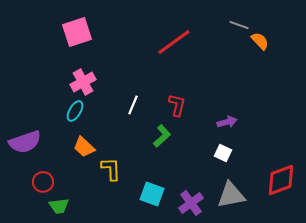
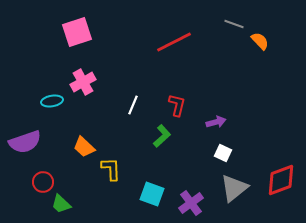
gray line: moved 5 px left, 1 px up
red line: rotated 9 degrees clockwise
cyan ellipse: moved 23 px left, 10 px up; rotated 50 degrees clockwise
purple arrow: moved 11 px left
gray triangle: moved 3 px right, 7 px up; rotated 28 degrees counterclockwise
green trapezoid: moved 2 px right, 2 px up; rotated 50 degrees clockwise
